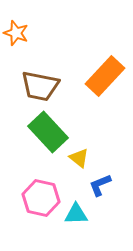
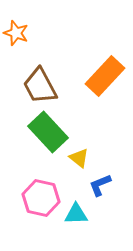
brown trapezoid: rotated 51 degrees clockwise
